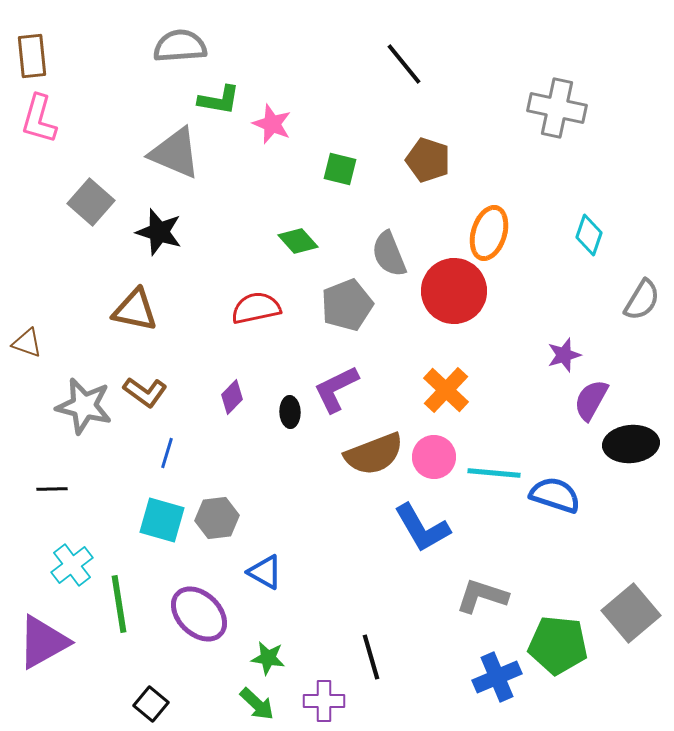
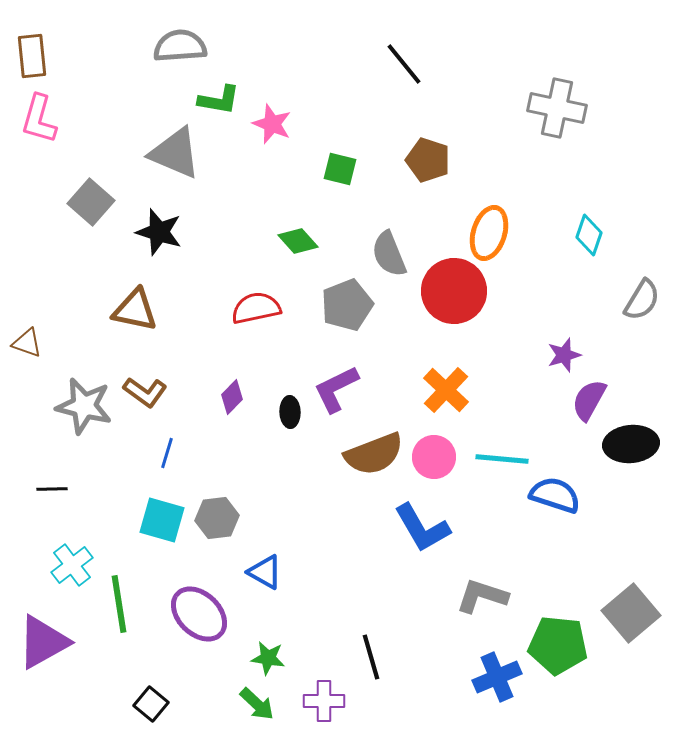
purple semicircle at (591, 400): moved 2 px left
cyan line at (494, 473): moved 8 px right, 14 px up
